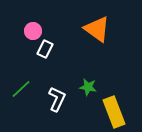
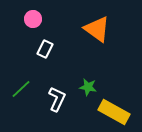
pink circle: moved 12 px up
yellow rectangle: rotated 40 degrees counterclockwise
